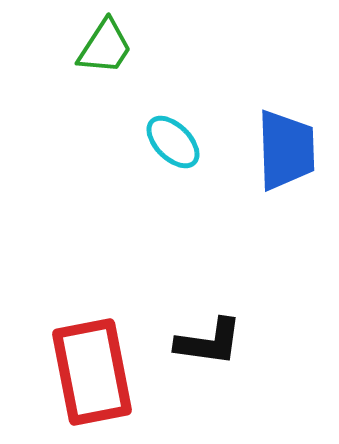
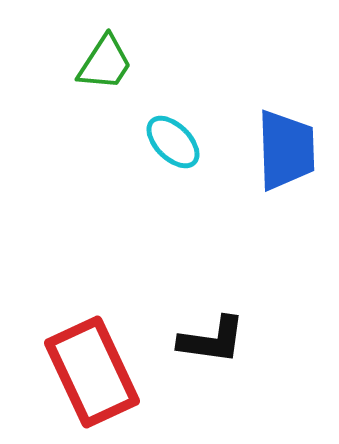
green trapezoid: moved 16 px down
black L-shape: moved 3 px right, 2 px up
red rectangle: rotated 14 degrees counterclockwise
